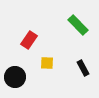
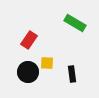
green rectangle: moved 3 px left, 2 px up; rotated 15 degrees counterclockwise
black rectangle: moved 11 px left, 6 px down; rotated 21 degrees clockwise
black circle: moved 13 px right, 5 px up
